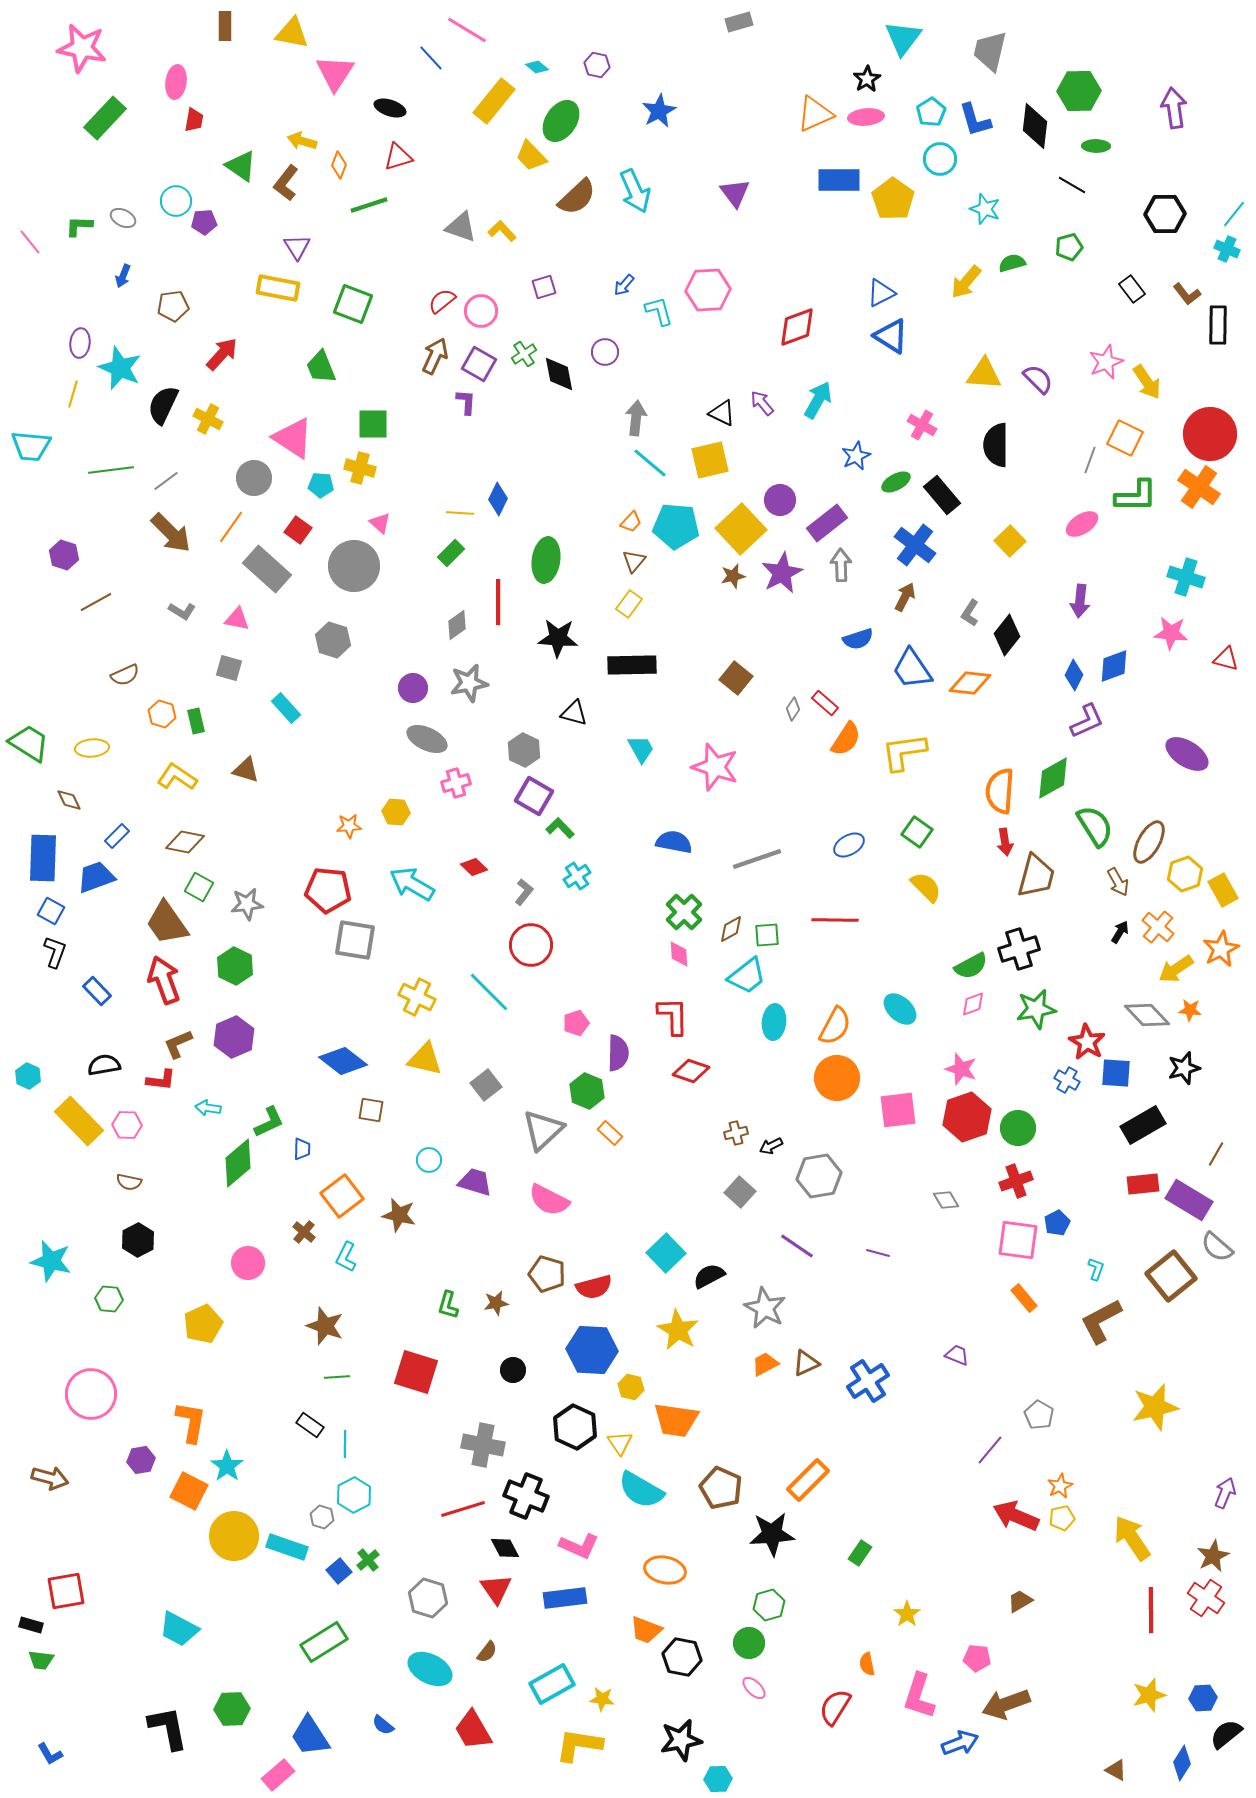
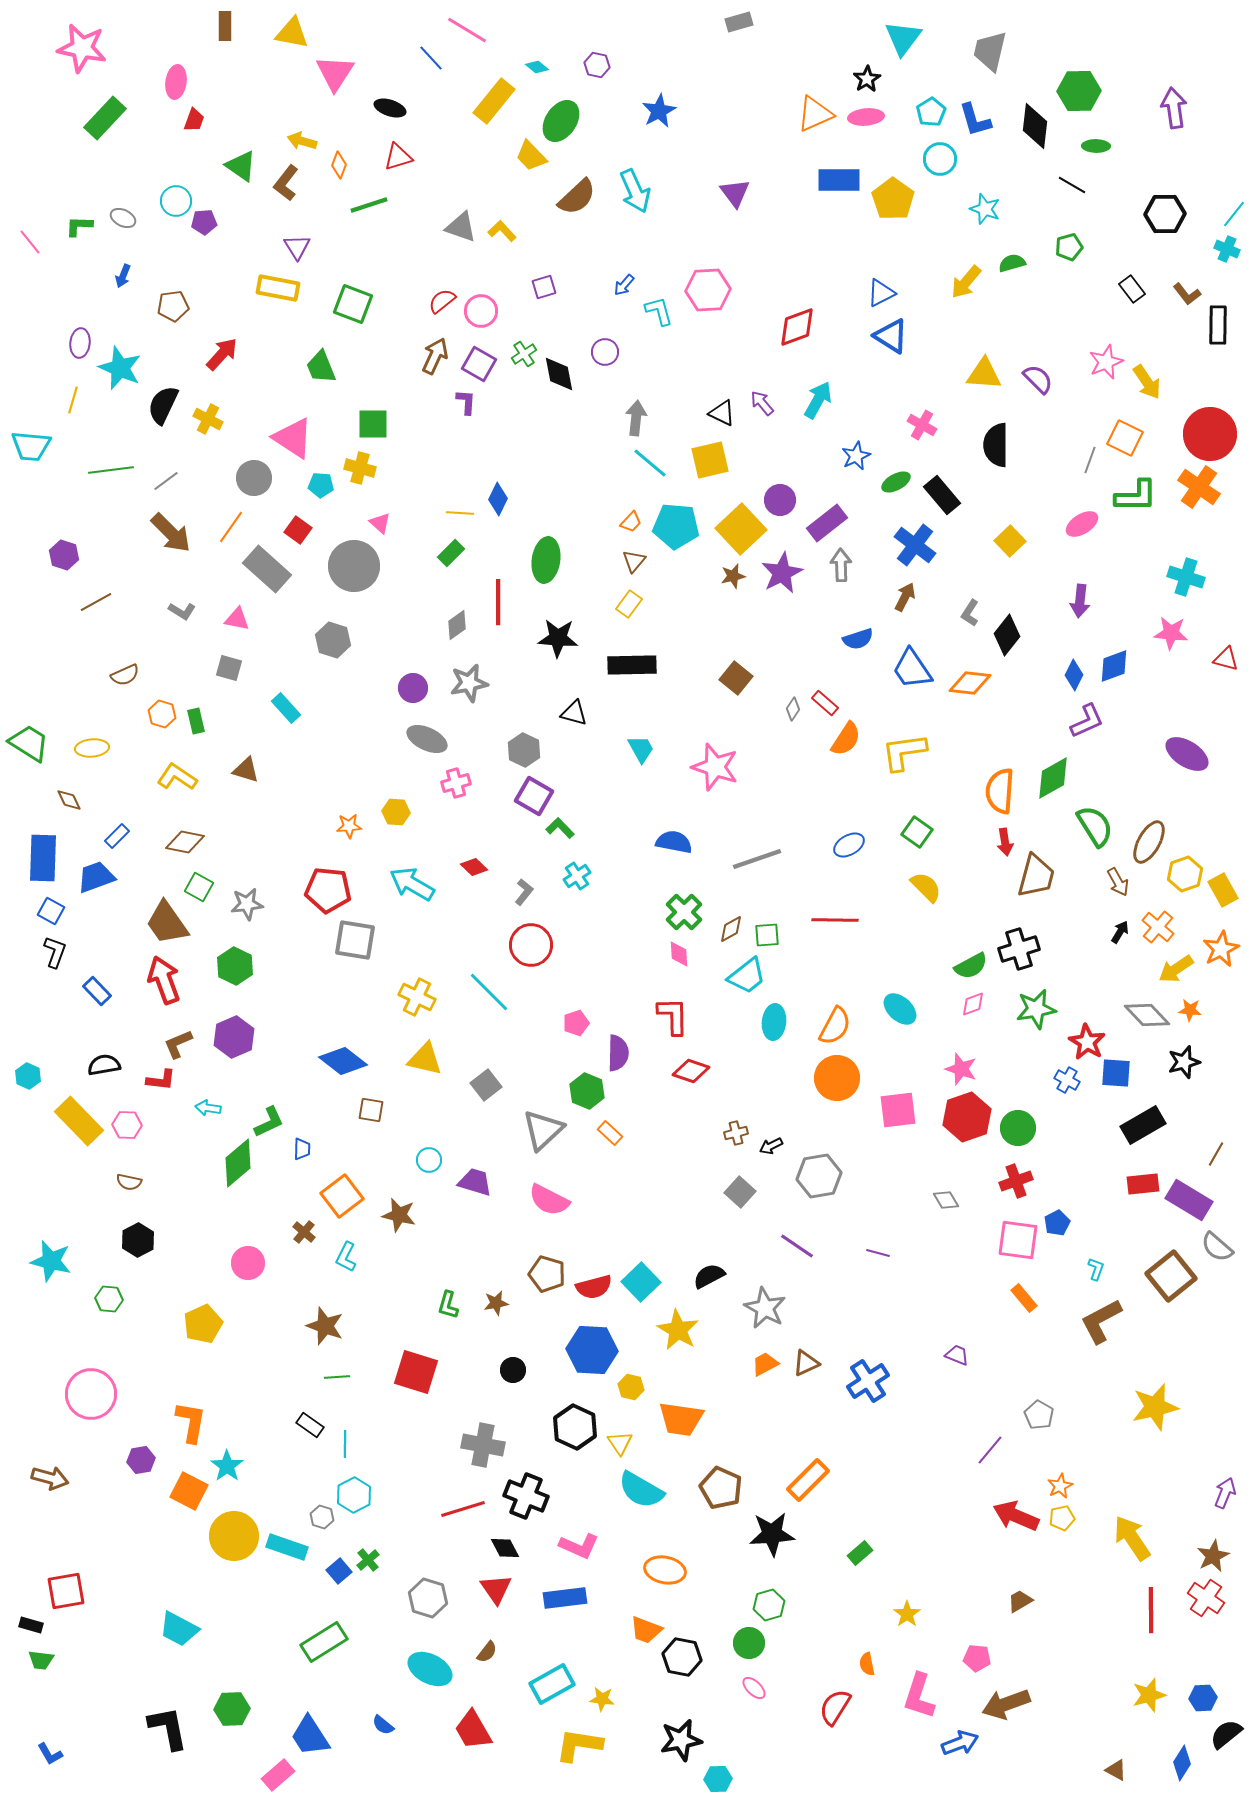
red trapezoid at (194, 120): rotated 10 degrees clockwise
yellow line at (73, 394): moved 6 px down
black star at (1184, 1068): moved 6 px up
cyan square at (666, 1253): moved 25 px left, 29 px down
orange trapezoid at (676, 1420): moved 5 px right, 1 px up
green rectangle at (860, 1553): rotated 15 degrees clockwise
